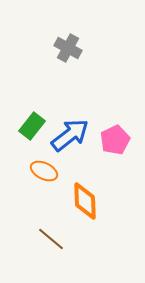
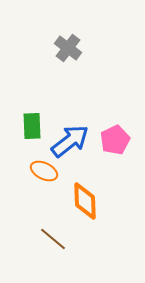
gray cross: rotated 8 degrees clockwise
green rectangle: rotated 40 degrees counterclockwise
blue arrow: moved 6 px down
brown line: moved 2 px right
